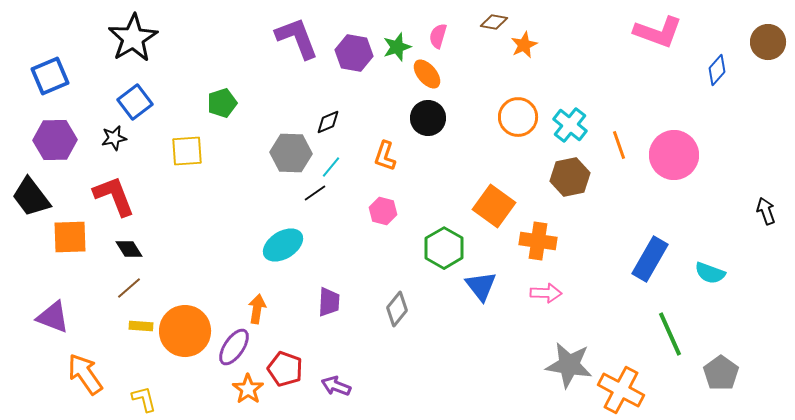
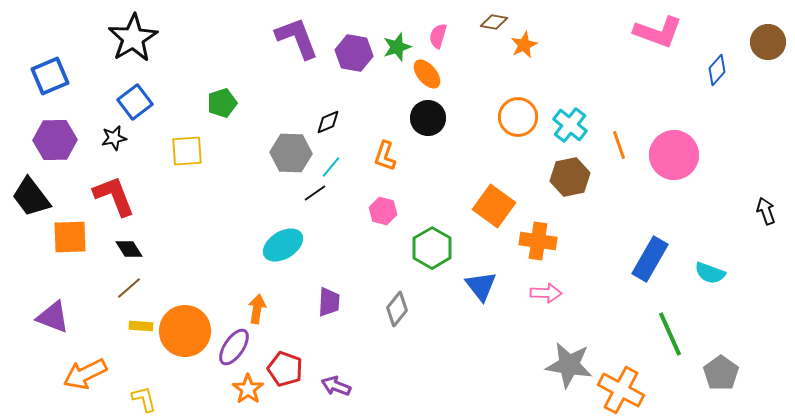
green hexagon at (444, 248): moved 12 px left
orange arrow at (85, 374): rotated 81 degrees counterclockwise
